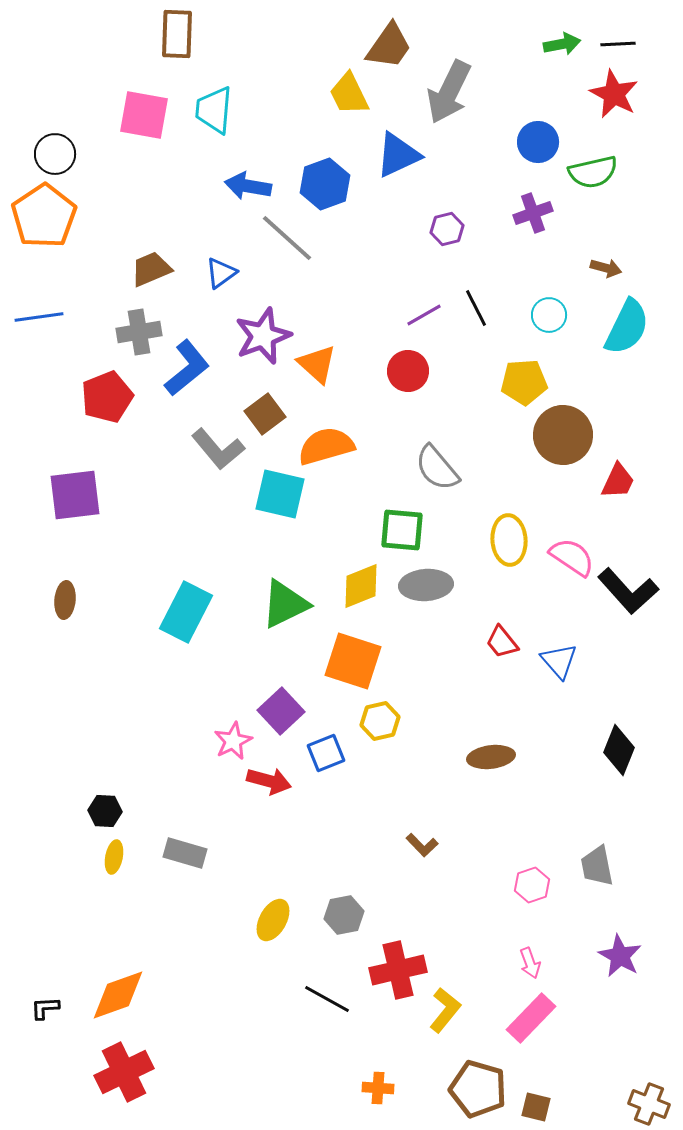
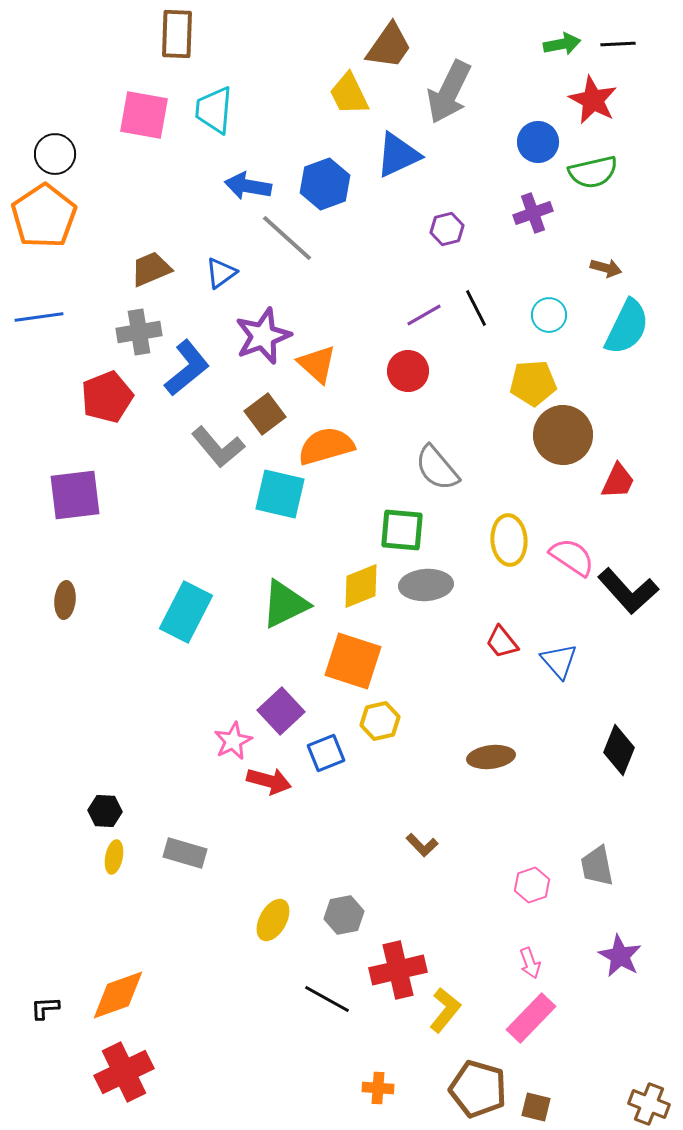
red star at (614, 94): moved 21 px left, 6 px down
yellow pentagon at (524, 382): moved 9 px right, 1 px down
gray L-shape at (218, 449): moved 2 px up
